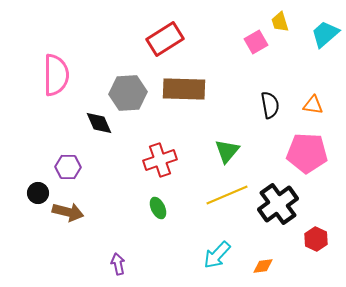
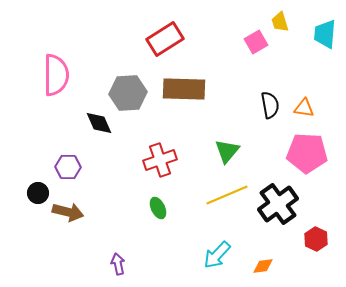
cyan trapezoid: rotated 44 degrees counterclockwise
orange triangle: moved 9 px left, 3 px down
